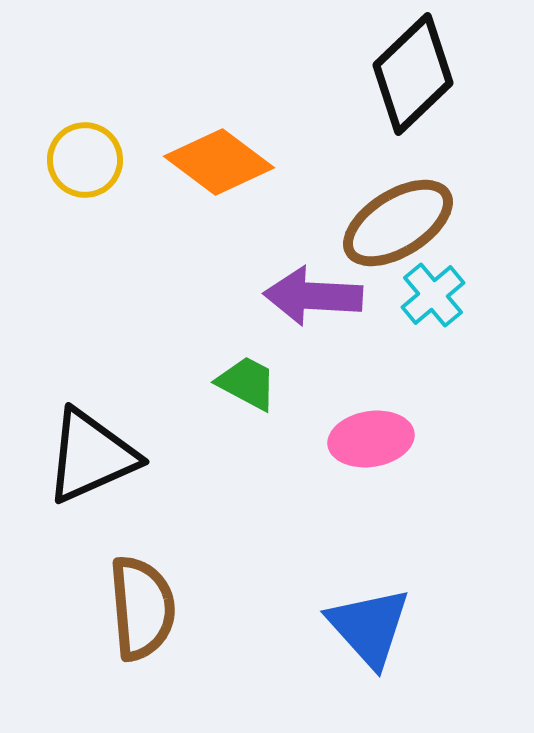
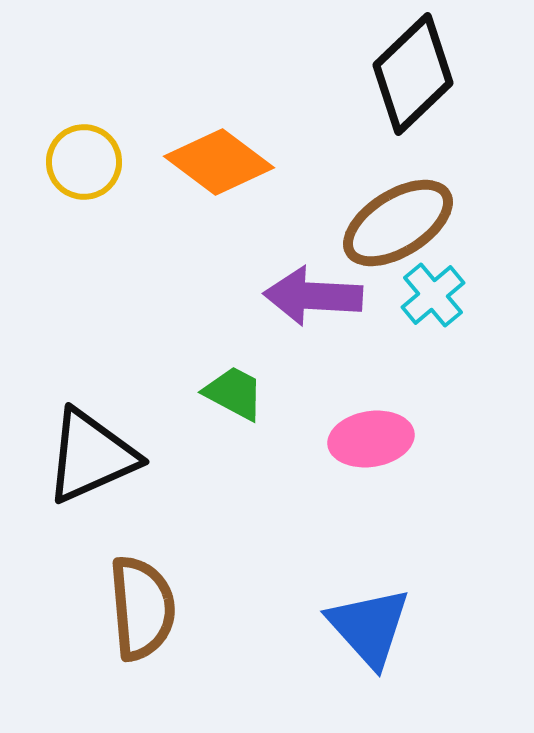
yellow circle: moved 1 px left, 2 px down
green trapezoid: moved 13 px left, 10 px down
